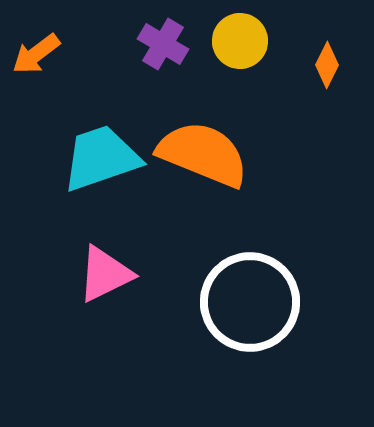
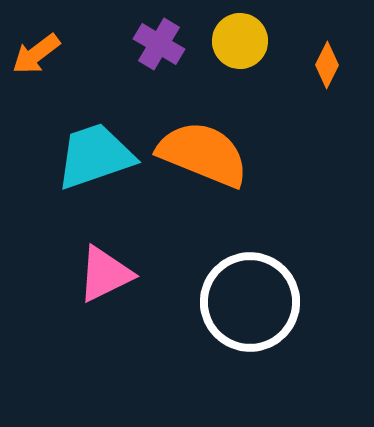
purple cross: moved 4 px left
cyan trapezoid: moved 6 px left, 2 px up
